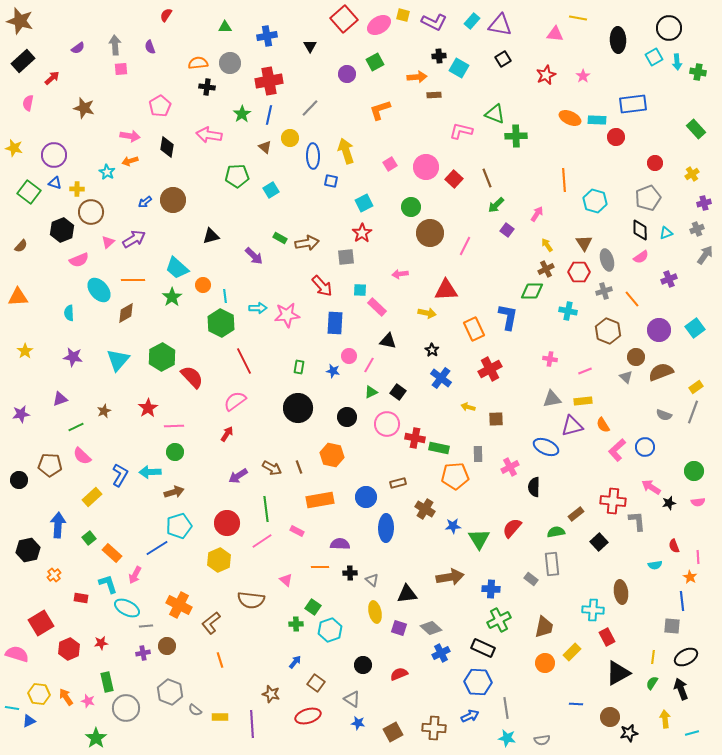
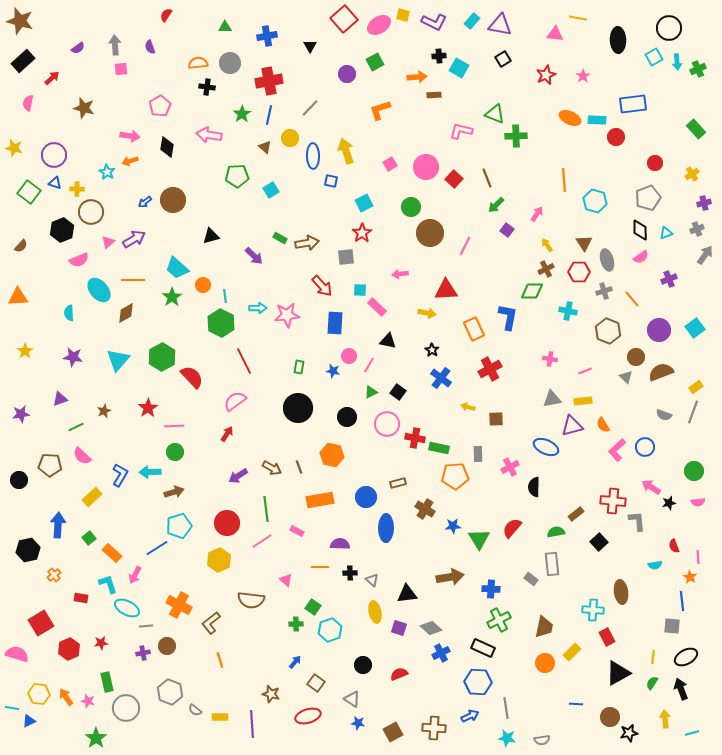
green cross at (698, 72): moved 3 px up; rotated 35 degrees counterclockwise
